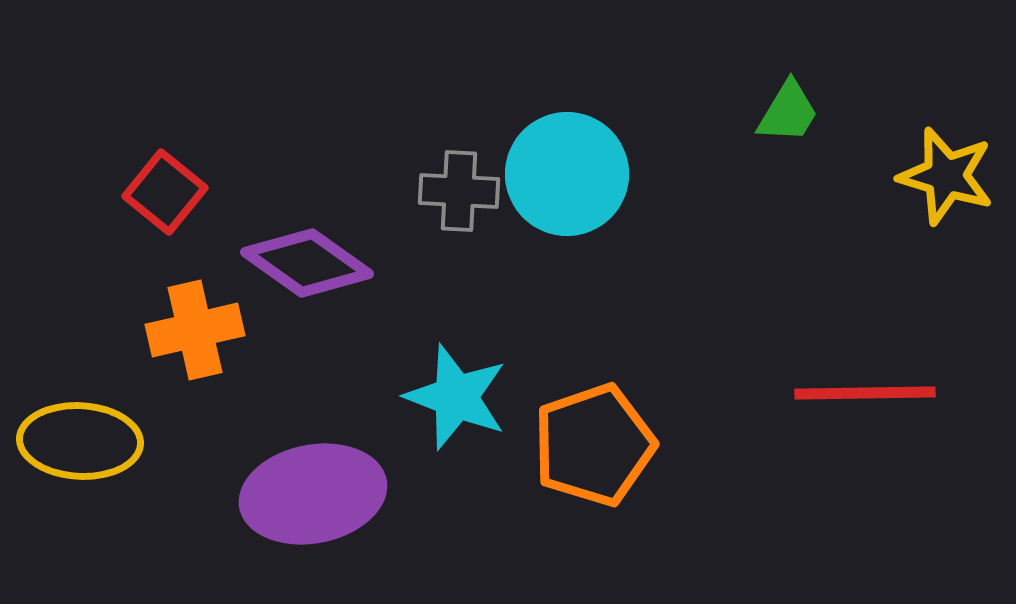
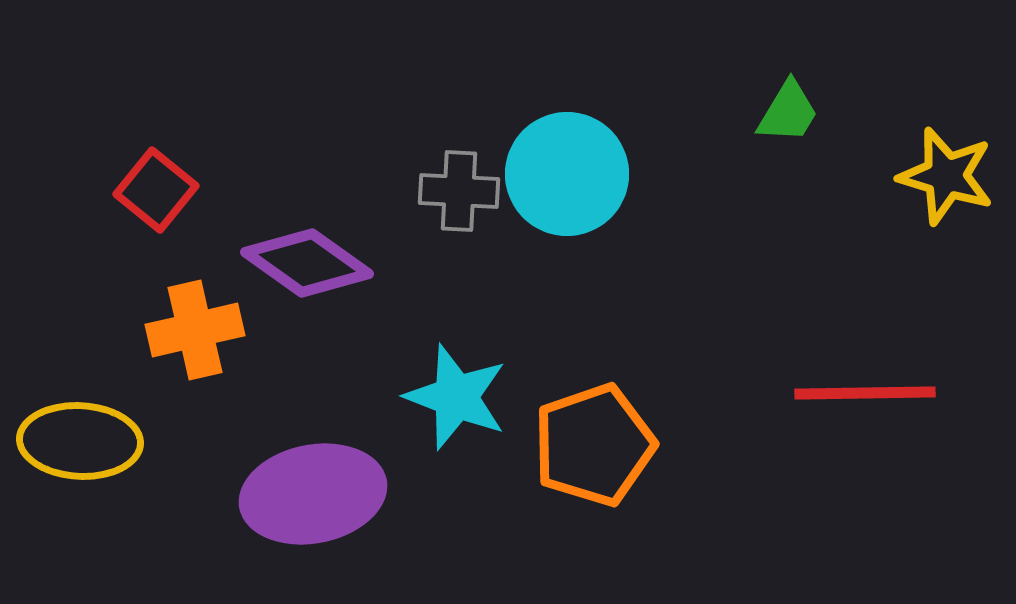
red square: moved 9 px left, 2 px up
